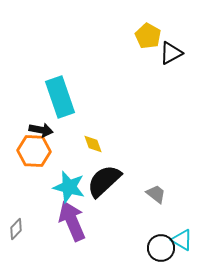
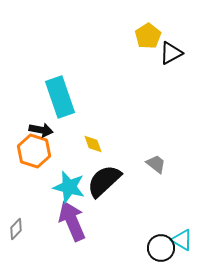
yellow pentagon: rotated 10 degrees clockwise
orange hexagon: rotated 16 degrees clockwise
gray trapezoid: moved 30 px up
